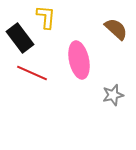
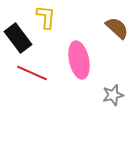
brown semicircle: moved 1 px right, 1 px up
black rectangle: moved 2 px left
